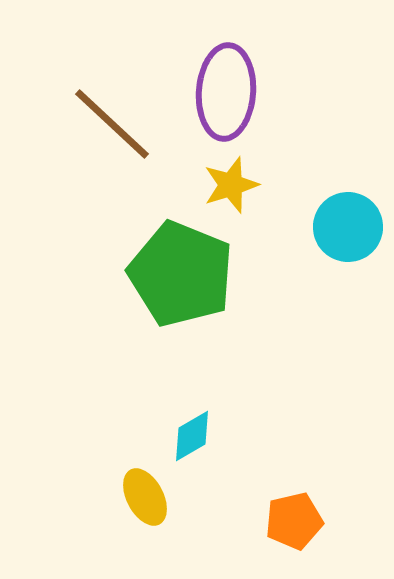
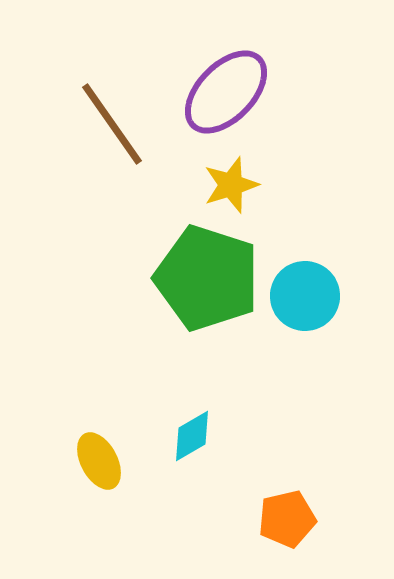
purple ellipse: rotated 40 degrees clockwise
brown line: rotated 12 degrees clockwise
cyan circle: moved 43 px left, 69 px down
green pentagon: moved 26 px right, 4 px down; rotated 4 degrees counterclockwise
yellow ellipse: moved 46 px left, 36 px up
orange pentagon: moved 7 px left, 2 px up
